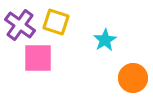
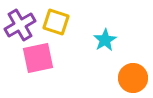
purple cross: rotated 24 degrees clockwise
pink square: rotated 12 degrees counterclockwise
